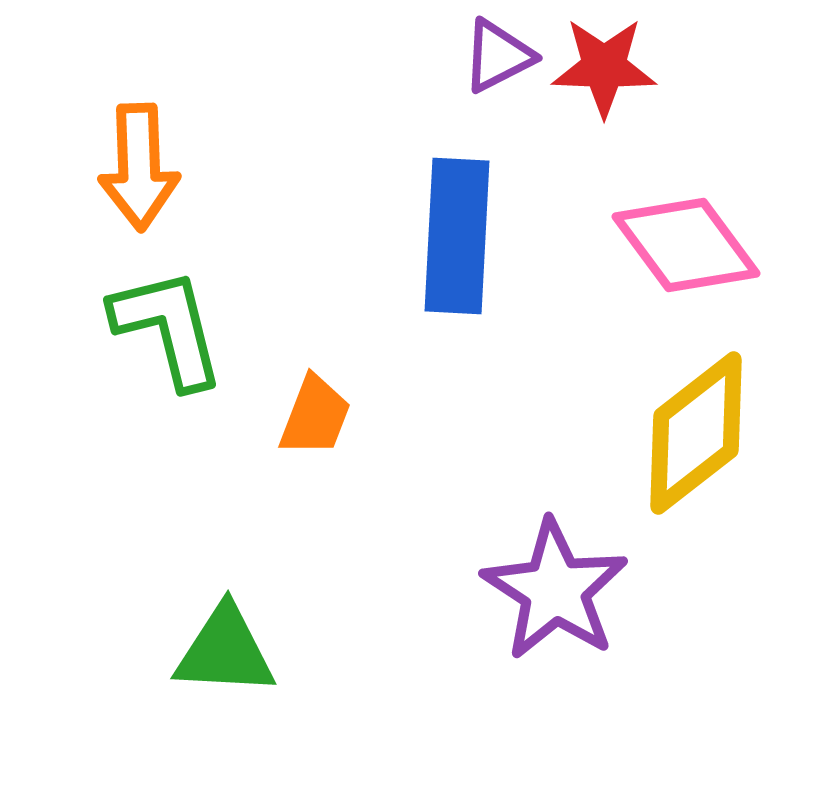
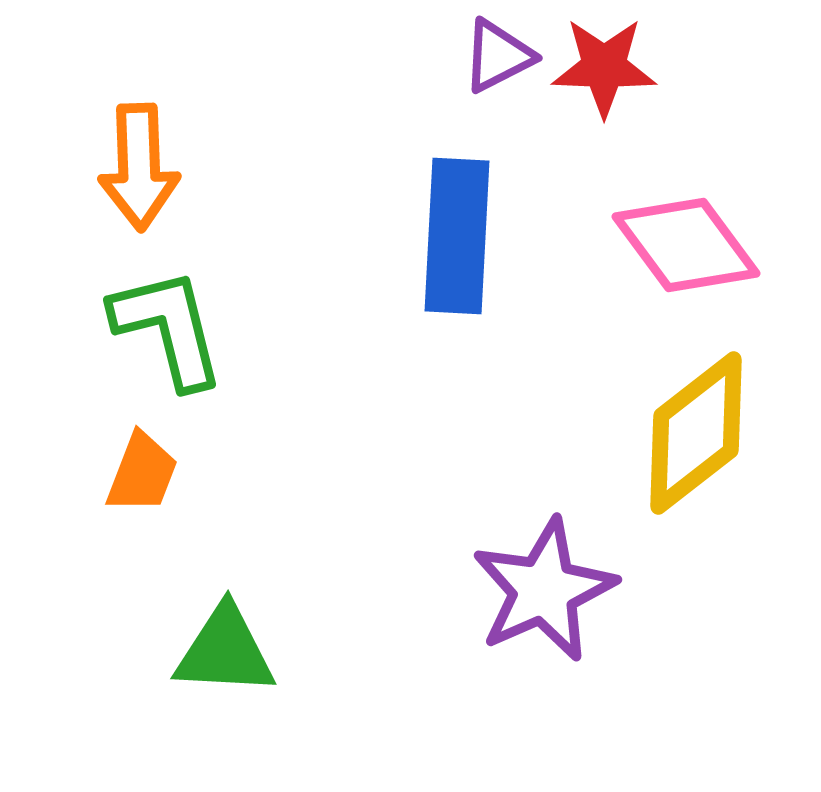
orange trapezoid: moved 173 px left, 57 px down
purple star: moved 11 px left; rotated 15 degrees clockwise
